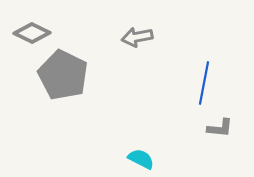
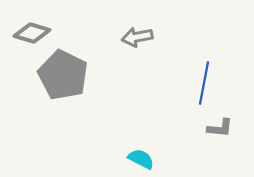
gray diamond: rotated 9 degrees counterclockwise
